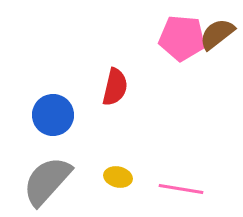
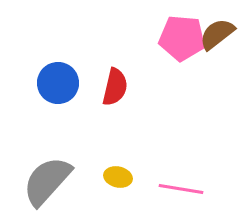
blue circle: moved 5 px right, 32 px up
